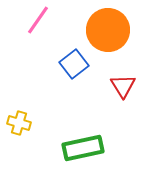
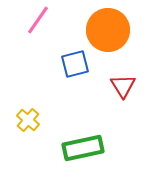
blue square: moved 1 px right; rotated 24 degrees clockwise
yellow cross: moved 9 px right, 3 px up; rotated 25 degrees clockwise
